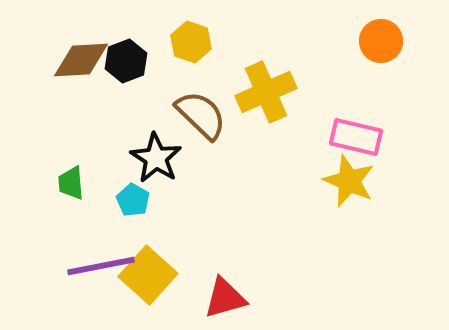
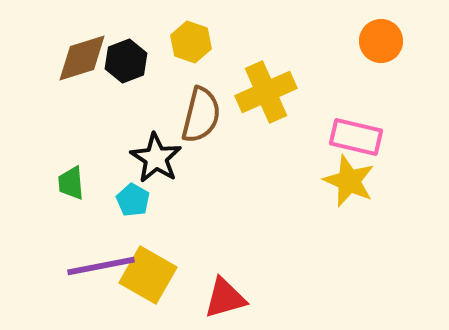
brown diamond: moved 1 px right, 2 px up; rotated 14 degrees counterclockwise
brown semicircle: rotated 60 degrees clockwise
yellow square: rotated 12 degrees counterclockwise
